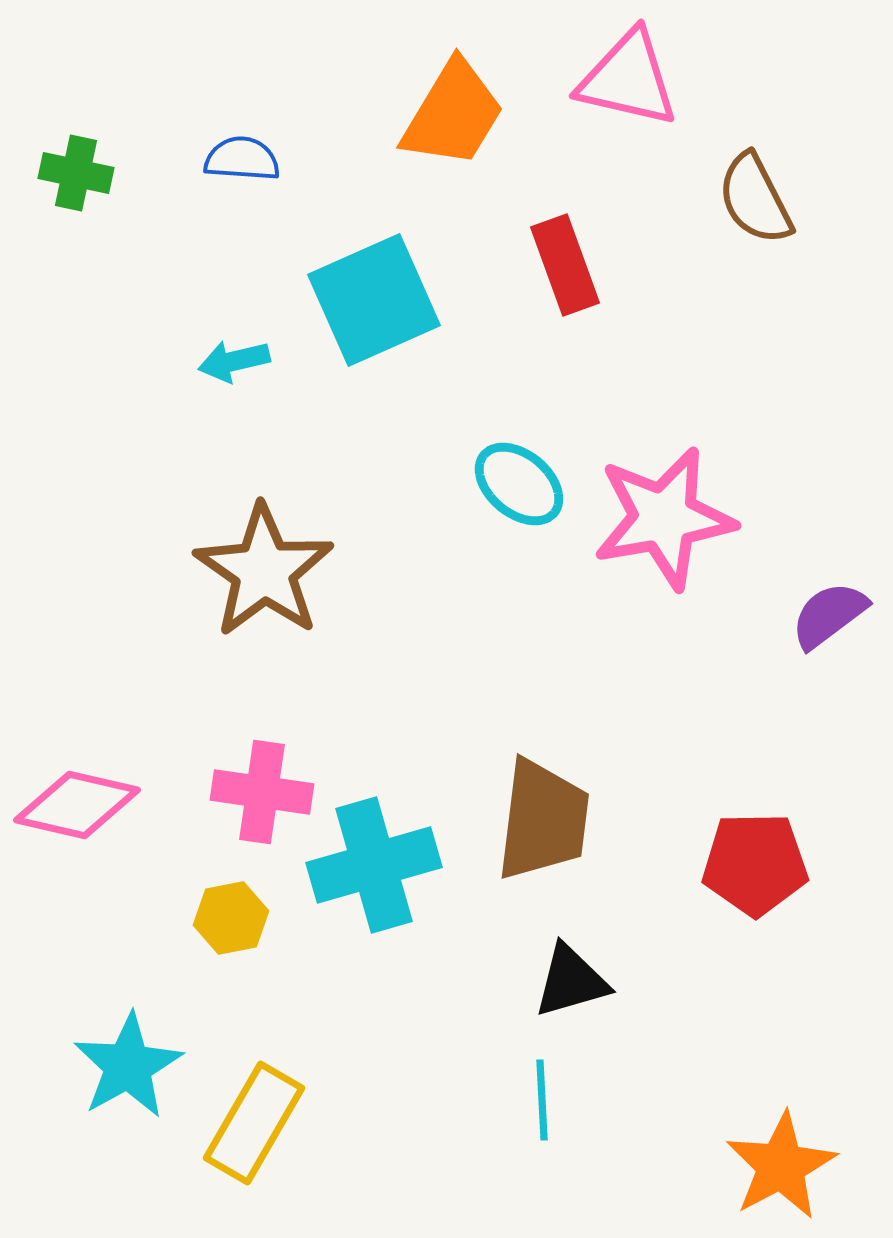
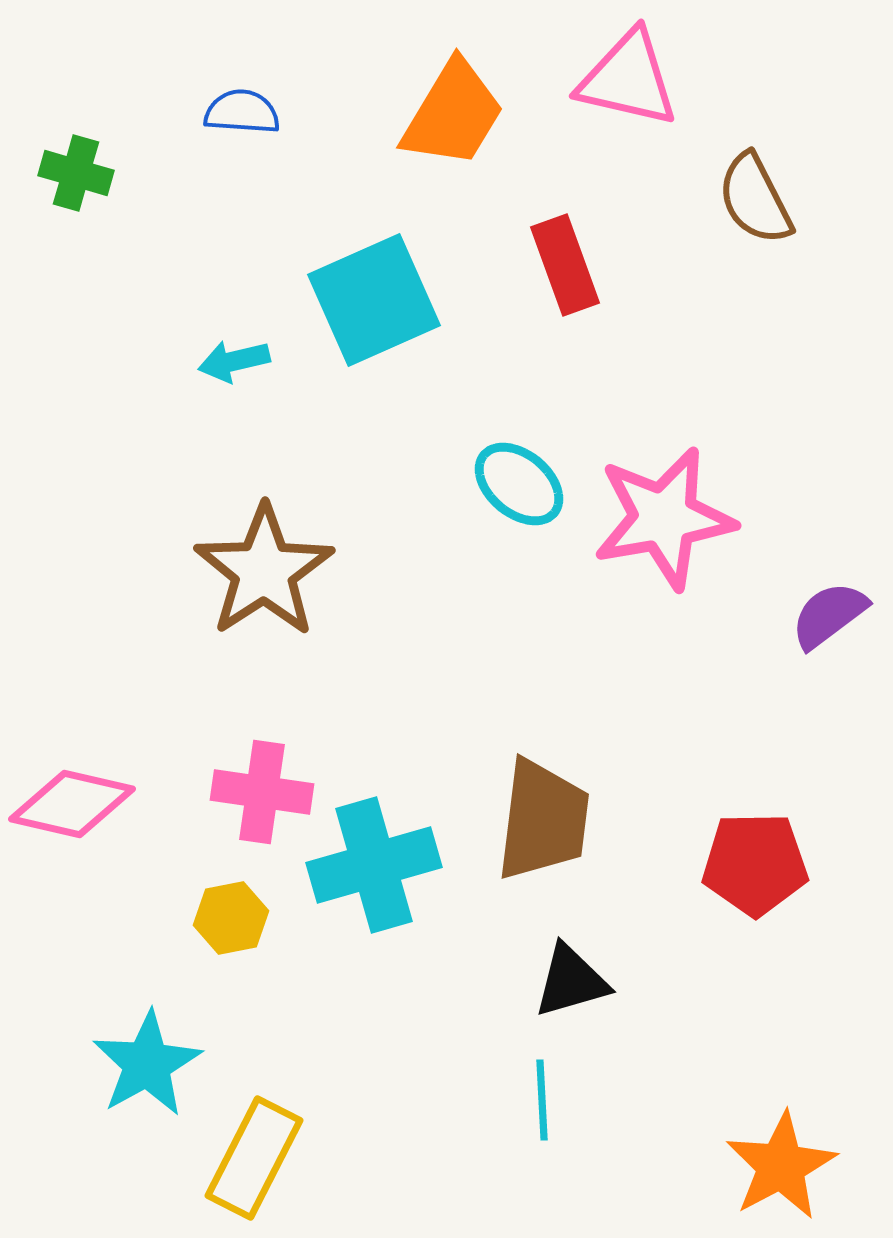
blue semicircle: moved 47 px up
green cross: rotated 4 degrees clockwise
brown star: rotated 4 degrees clockwise
pink diamond: moved 5 px left, 1 px up
cyan star: moved 19 px right, 2 px up
yellow rectangle: moved 35 px down; rotated 3 degrees counterclockwise
